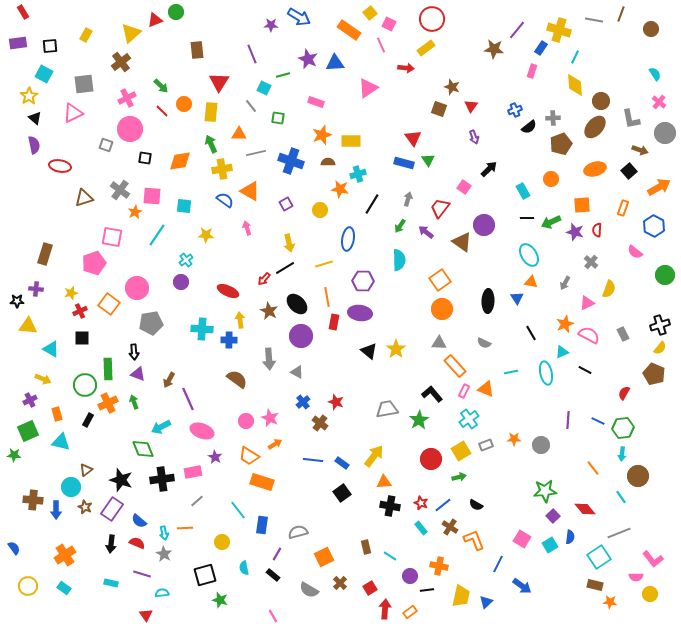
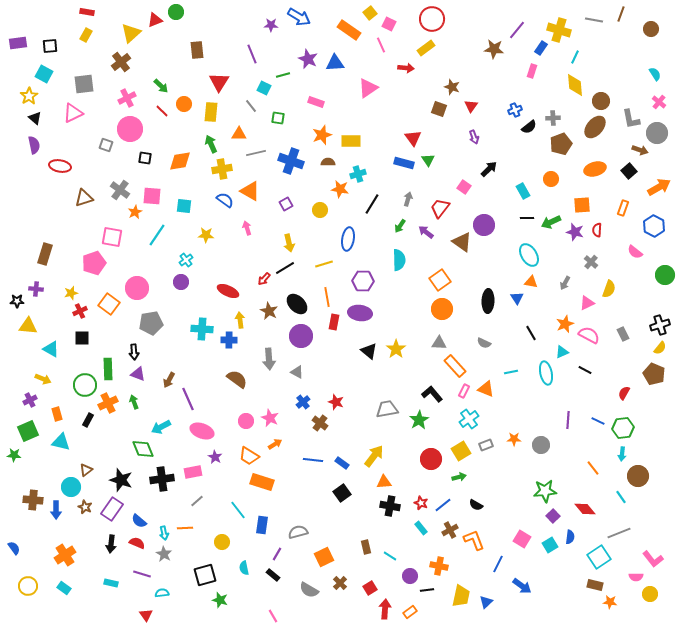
red rectangle at (23, 12): moved 64 px right; rotated 48 degrees counterclockwise
gray circle at (665, 133): moved 8 px left
brown cross at (450, 527): moved 3 px down; rotated 28 degrees clockwise
